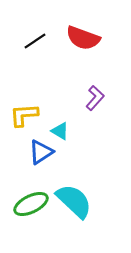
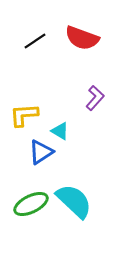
red semicircle: moved 1 px left
